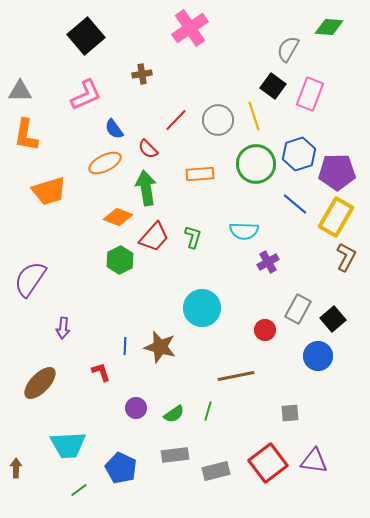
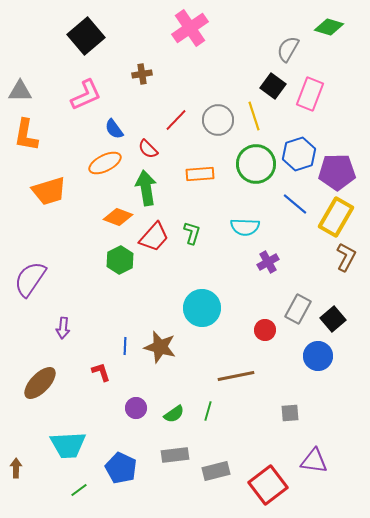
green diamond at (329, 27): rotated 12 degrees clockwise
cyan semicircle at (244, 231): moved 1 px right, 4 px up
green L-shape at (193, 237): moved 1 px left, 4 px up
red square at (268, 463): moved 22 px down
